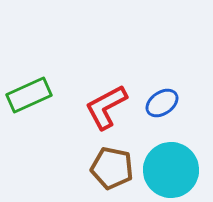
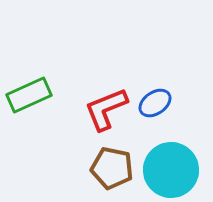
blue ellipse: moved 7 px left
red L-shape: moved 2 px down; rotated 6 degrees clockwise
